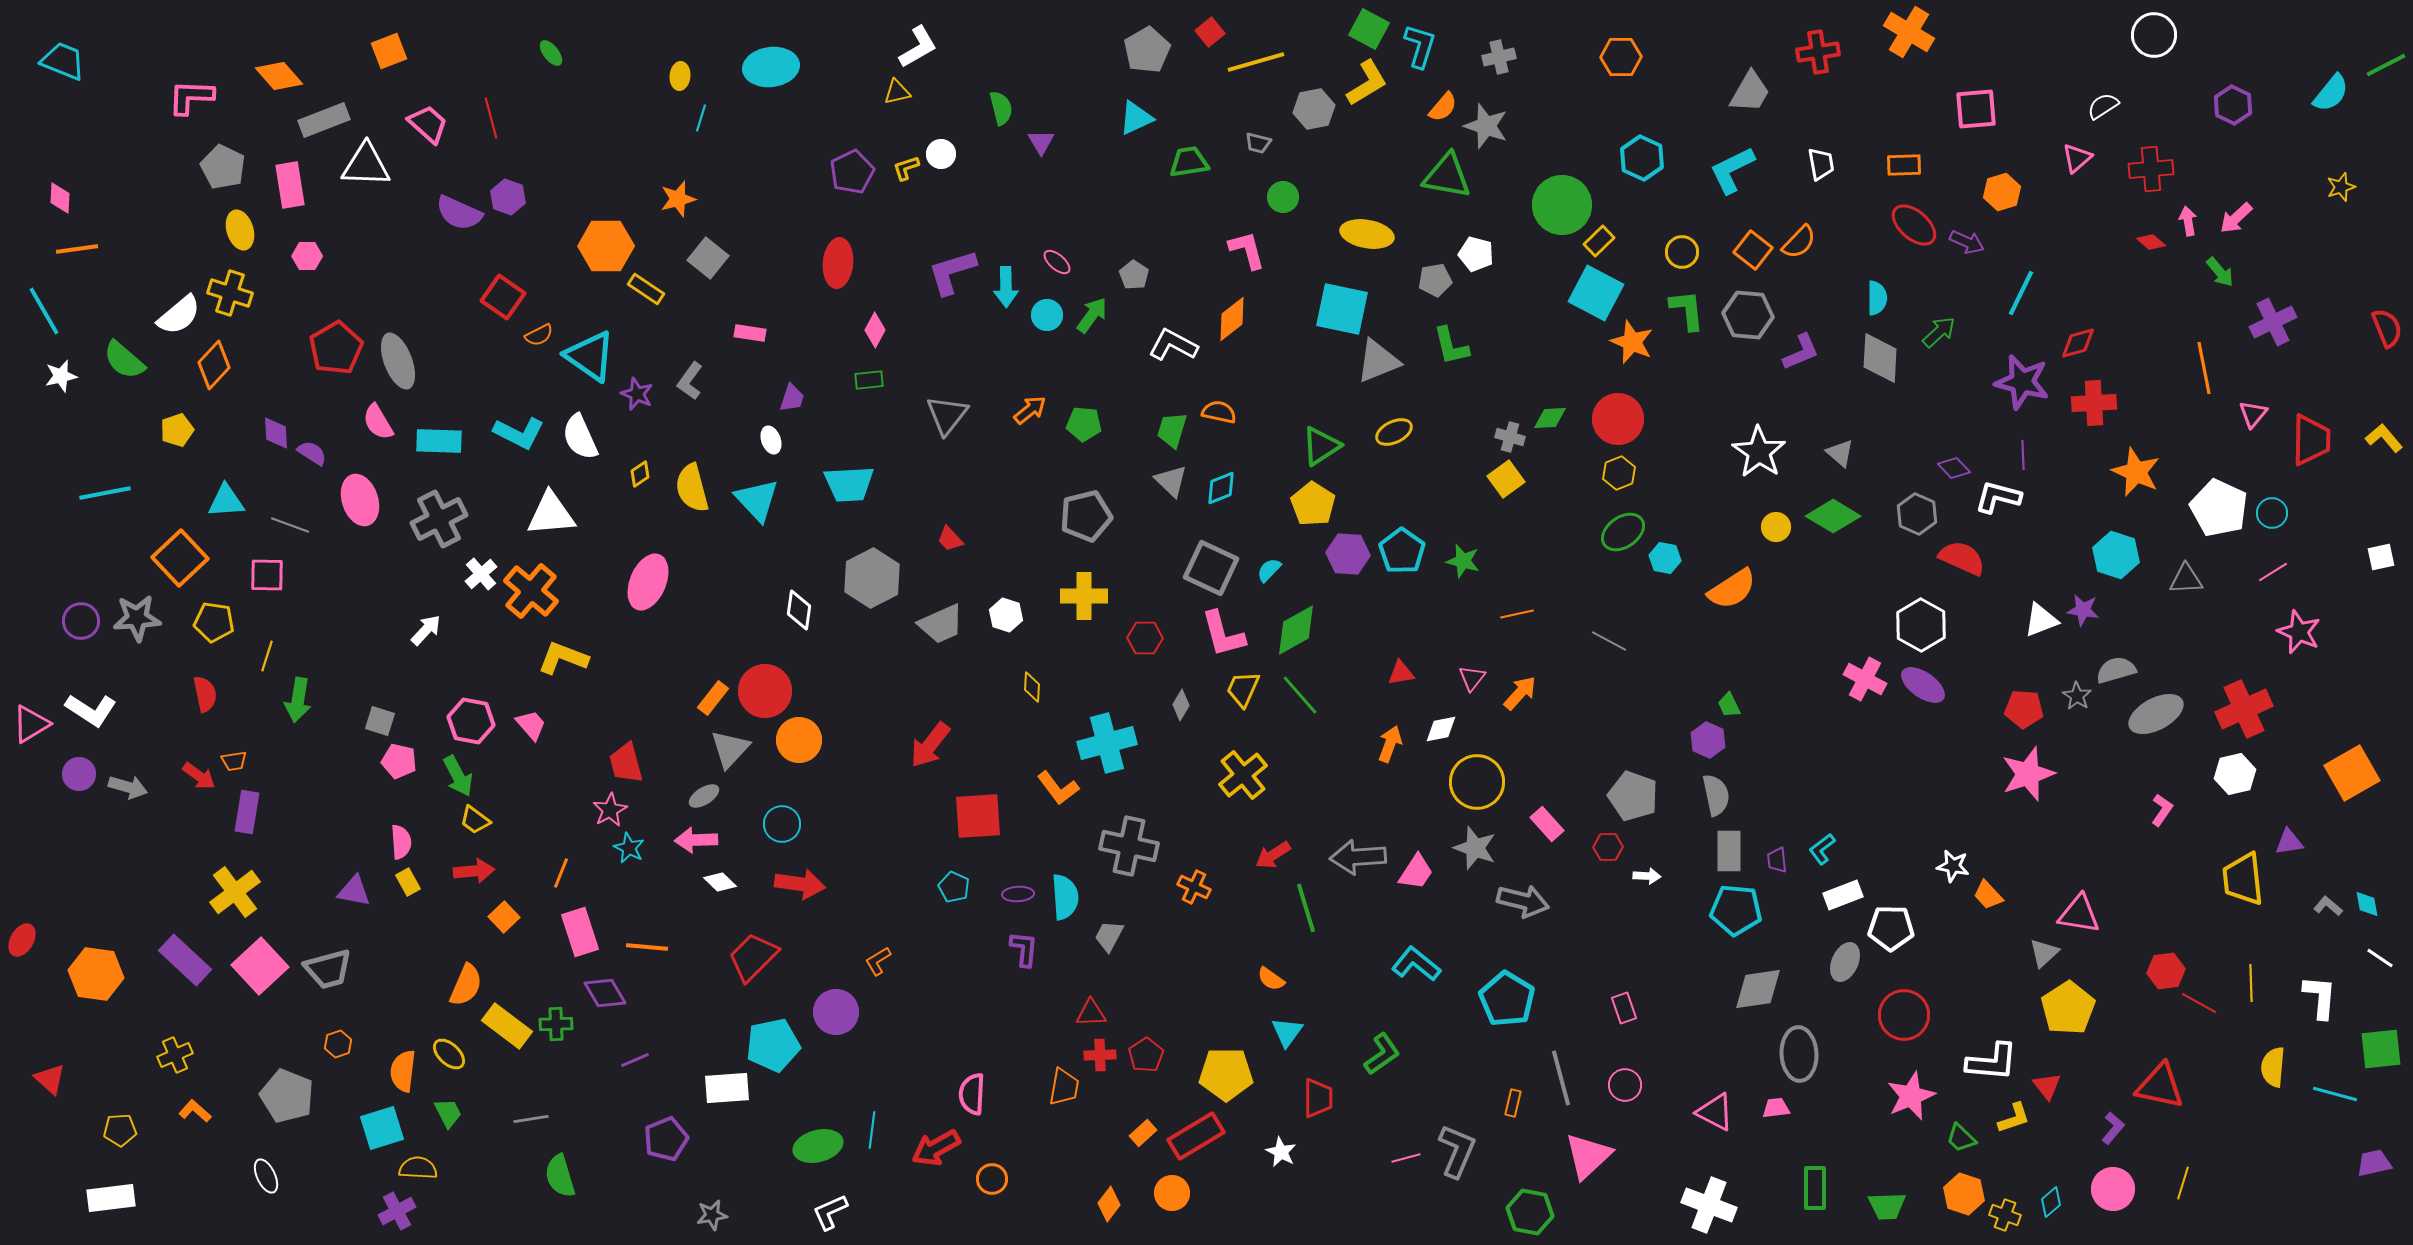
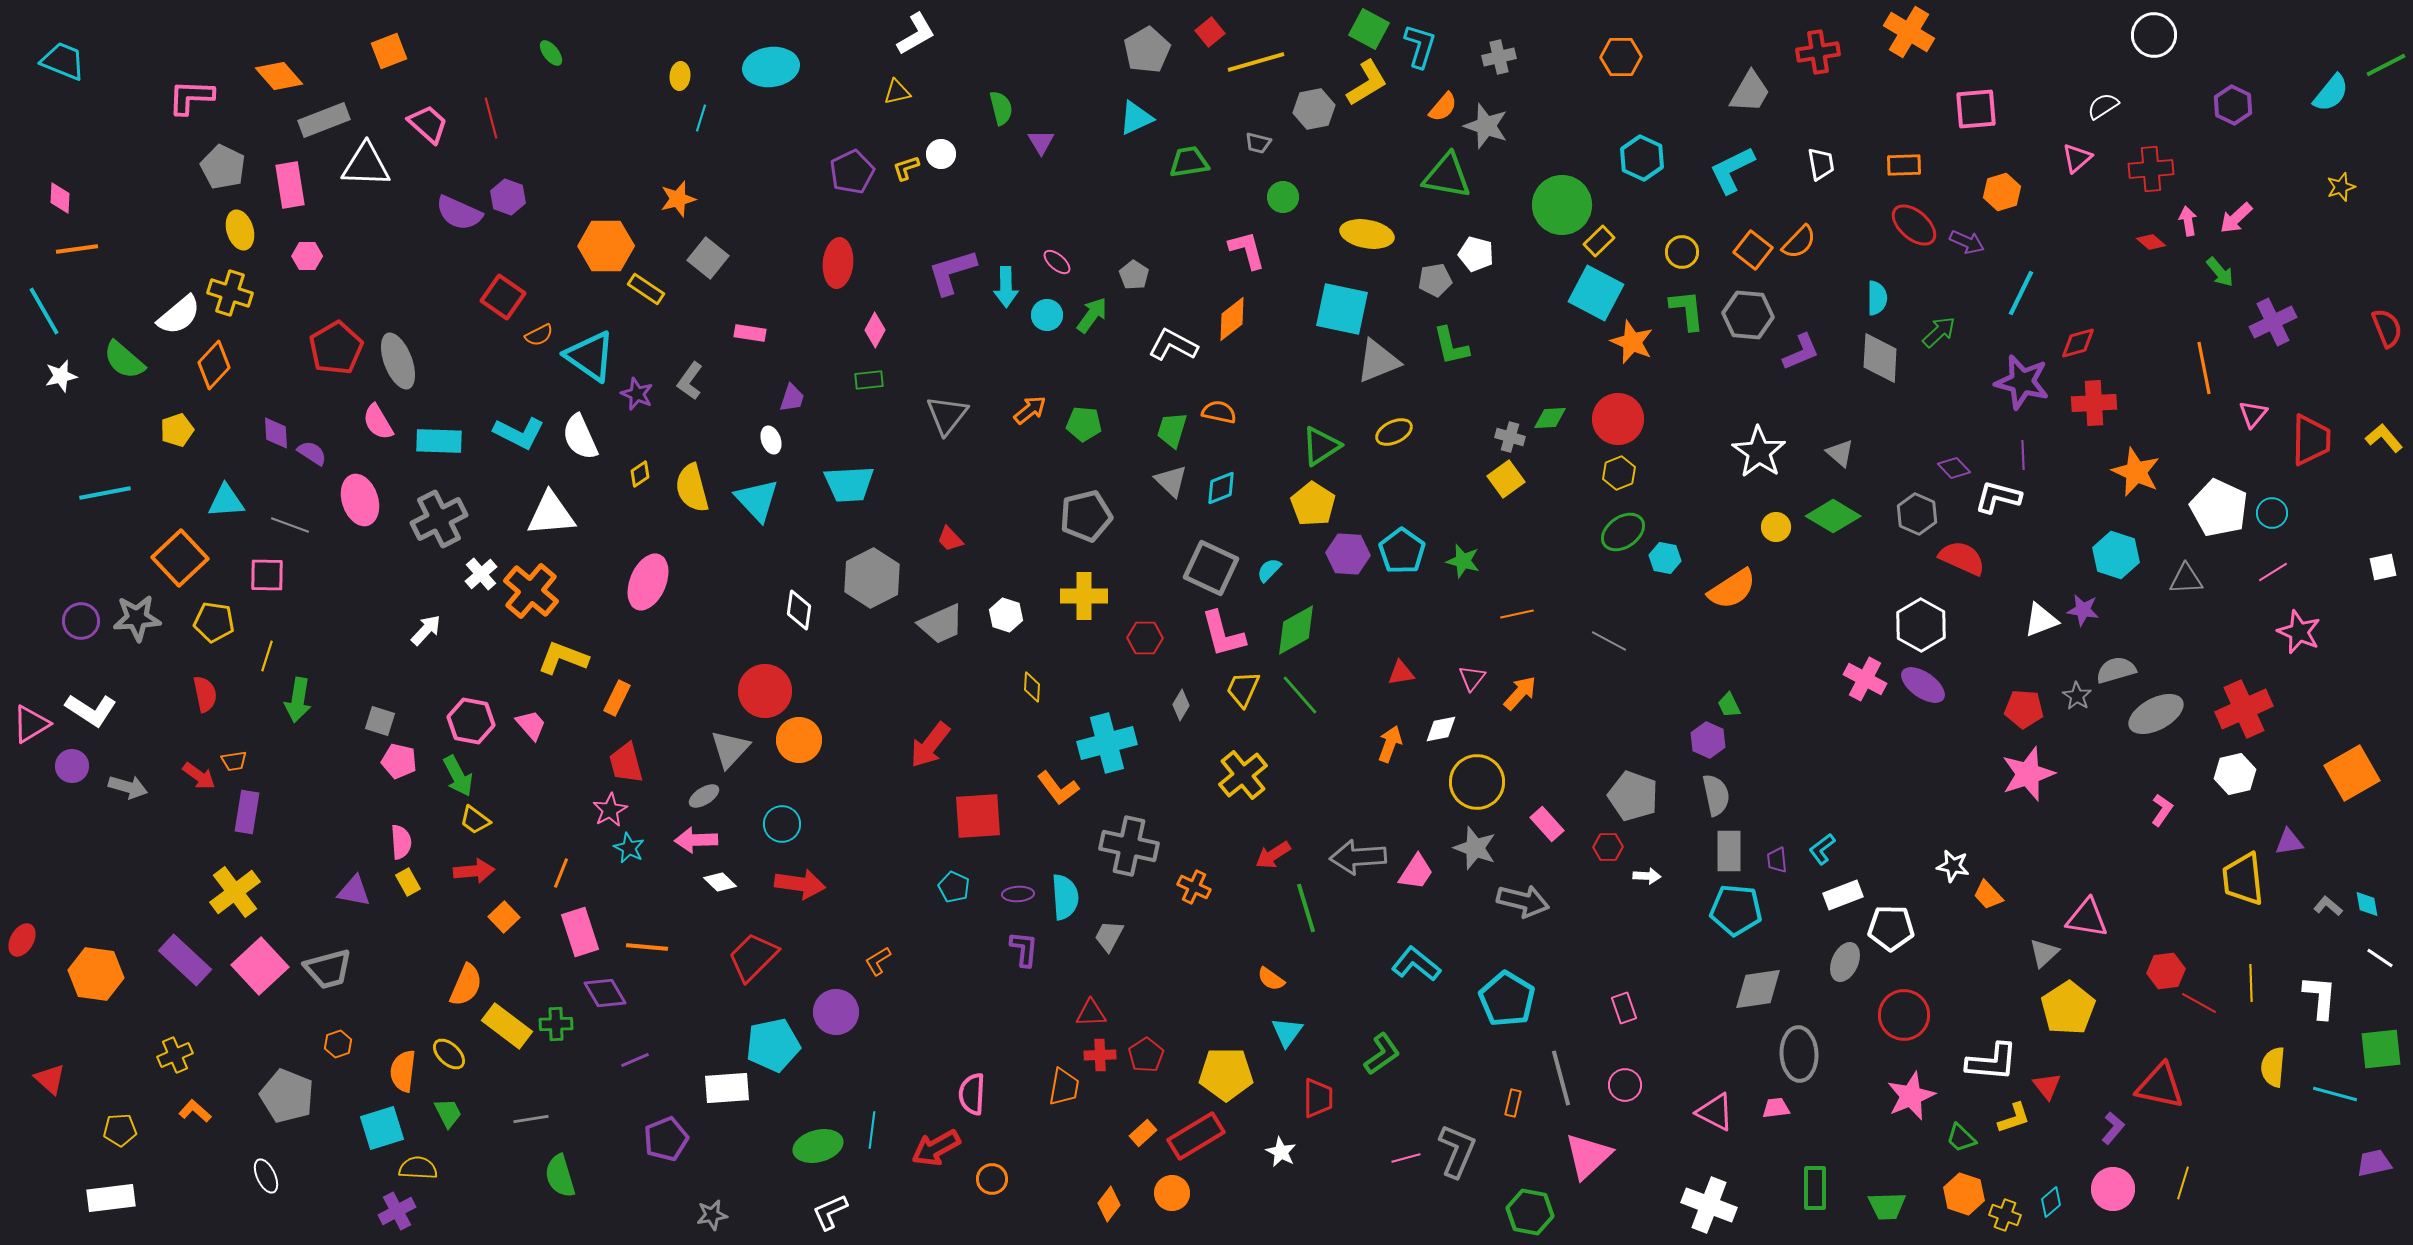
white L-shape at (918, 47): moved 2 px left, 13 px up
white square at (2381, 557): moved 2 px right, 10 px down
orange rectangle at (713, 698): moved 96 px left; rotated 12 degrees counterclockwise
purple circle at (79, 774): moved 7 px left, 8 px up
pink triangle at (2079, 914): moved 8 px right, 4 px down
